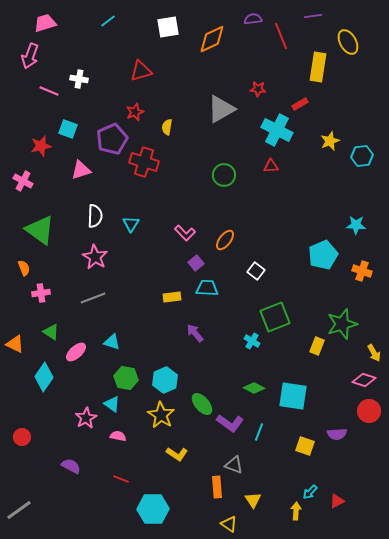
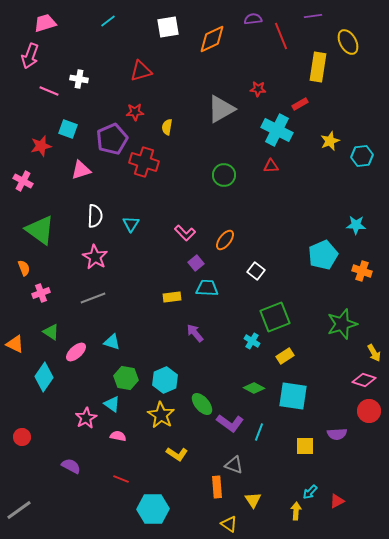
red star at (135, 112): rotated 18 degrees clockwise
pink cross at (41, 293): rotated 12 degrees counterclockwise
yellow rectangle at (317, 346): moved 32 px left, 10 px down; rotated 36 degrees clockwise
yellow square at (305, 446): rotated 18 degrees counterclockwise
